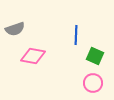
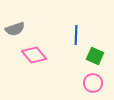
pink diamond: moved 1 px right, 1 px up; rotated 40 degrees clockwise
